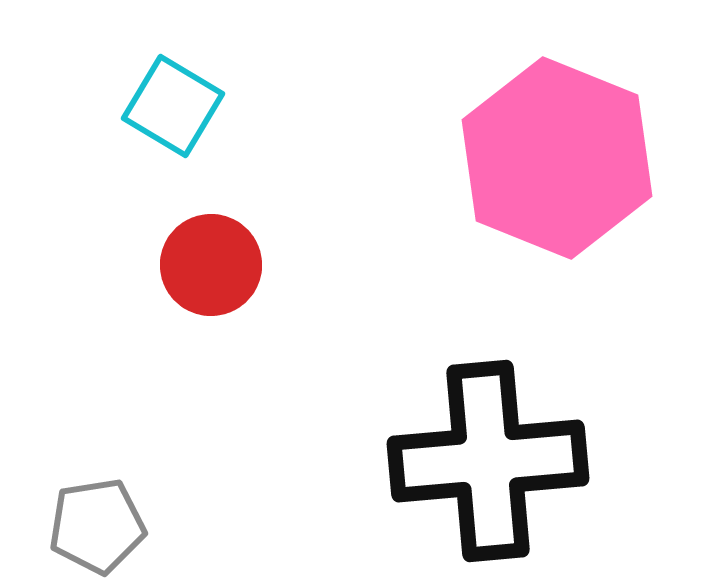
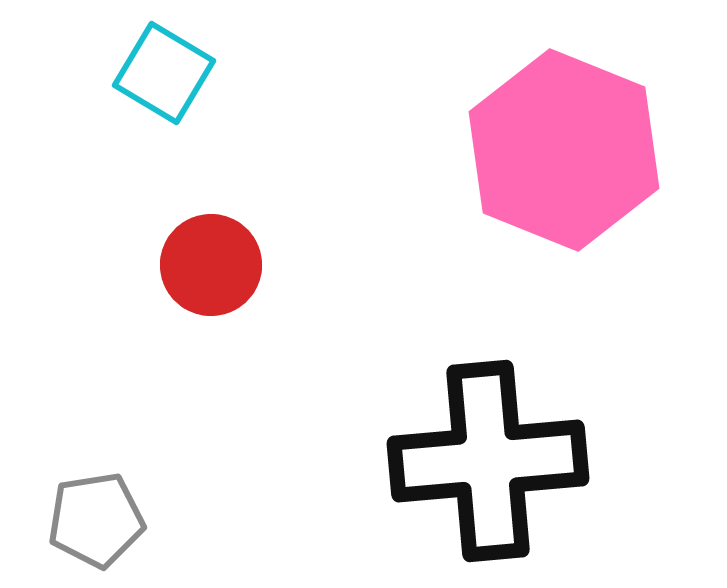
cyan square: moved 9 px left, 33 px up
pink hexagon: moved 7 px right, 8 px up
gray pentagon: moved 1 px left, 6 px up
